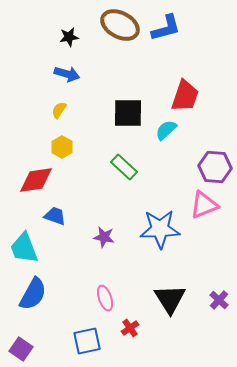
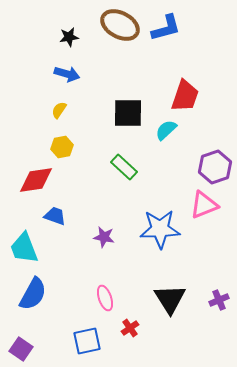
yellow hexagon: rotated 20 degrees clockwise
purple hexagon: rotated 24 degrees counterclockwise
purple cross: rotated 24 degrees clockwise
